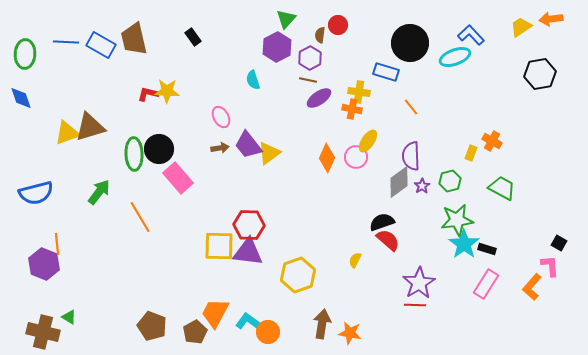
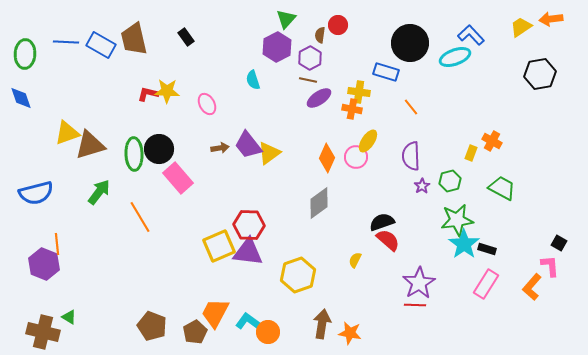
black rectangle at (193, 37): moved 7 px left
pink ellipse at (221, 117): moved 14 px left, 13 px up
brown triangle at (90, 127): moved 18 px down
gray diamond at (399, 182): moved 80 px left, 21 px down
yellow square at (219, 246): rotated 24 degrees counterclockwise
